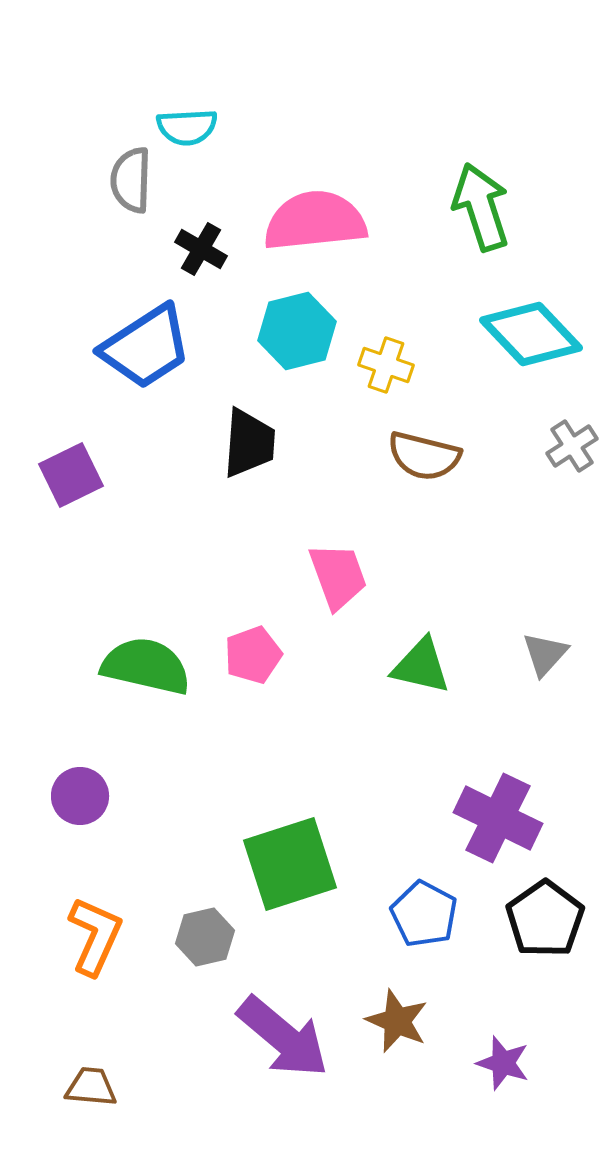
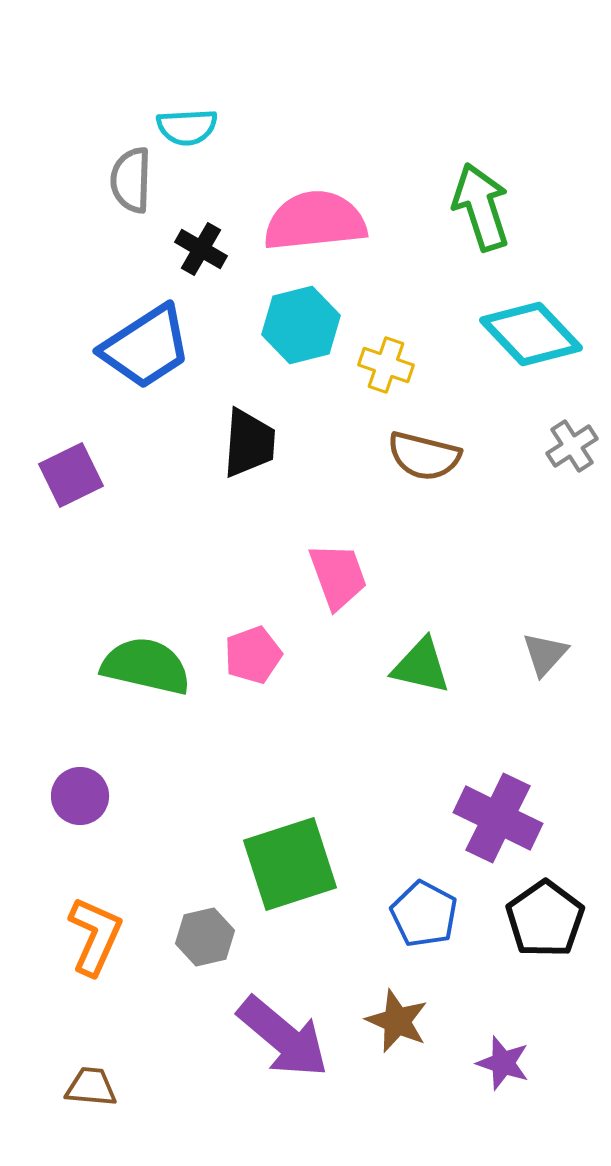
cyan hexagon: moved 4 px right, 6 px up
